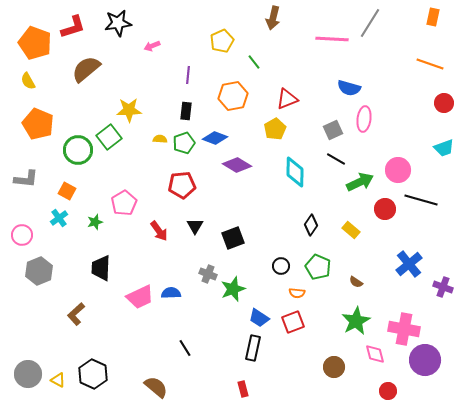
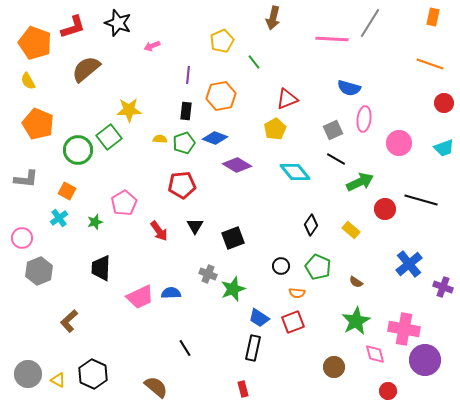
black star at (118, 23): rotated 28 degrees clockwise
orange hexagon at (233, 96): moved 12 px left
pink circle at (398, 170): moved 1 px right, 27 px up
cyan diamond at (295, 172): rotated 40 degrees counterclockwise
pink circle at (22, 235): moved 3 px down
brown L-shape at (76, 314): moved 7 px left, 7 px down
